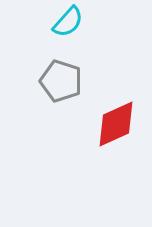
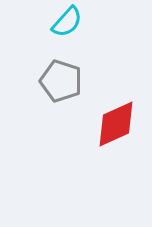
cyan semicircle: moved 1 px left
